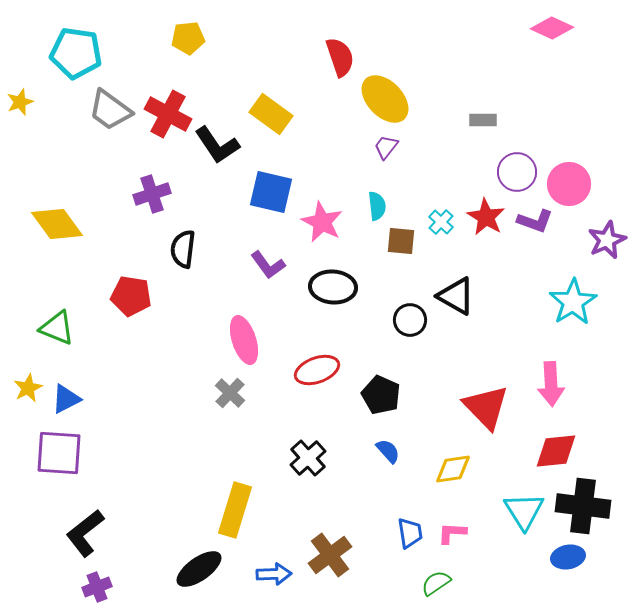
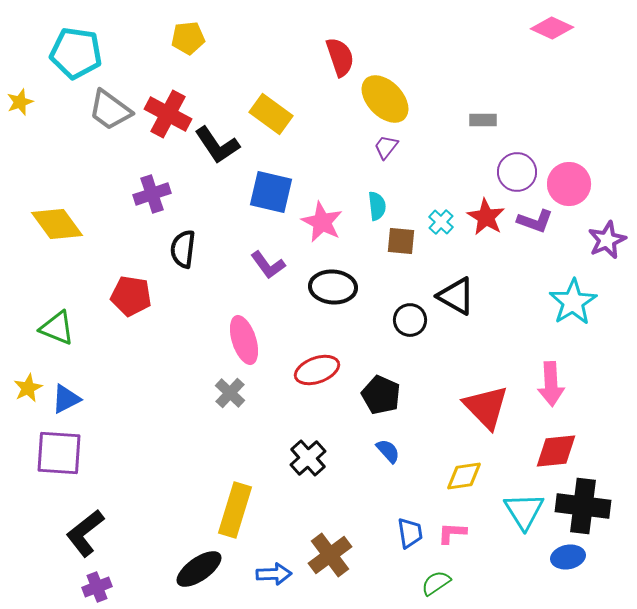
yellow diamond at (453, 469): moved 11 px right, 7 px down
